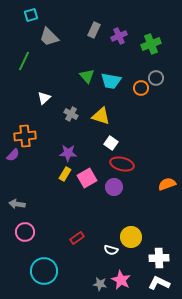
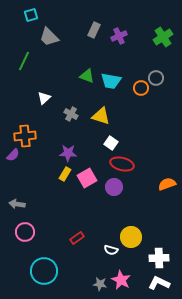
green cross: moved 12 px right, 7 px up; rotated 12 degrees counterclockwise
green triangle: rotated 28 degrees counterclockwise
